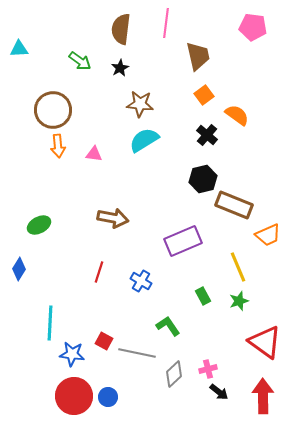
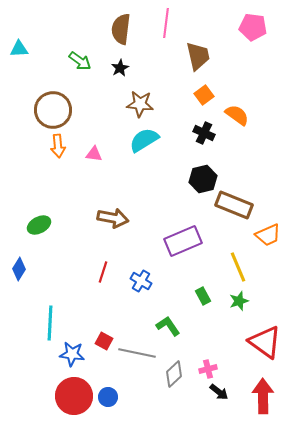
black cross: moved 3 px left, 2 px up; rotated 15 degrees counterclockwise
red line: moved 4 px right
